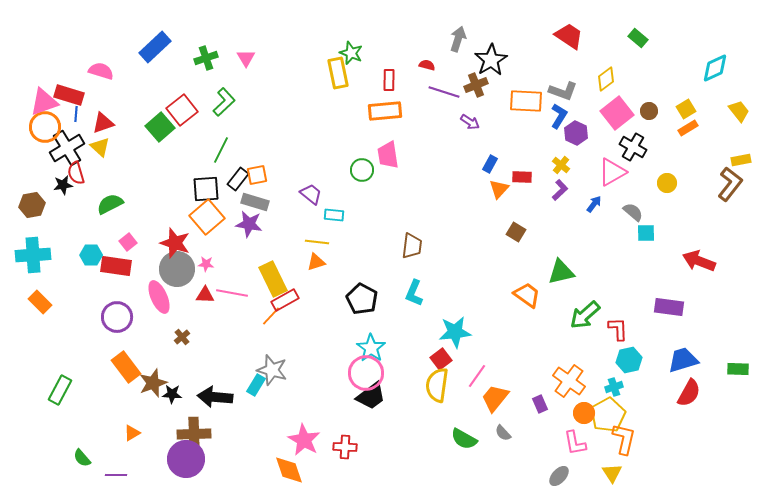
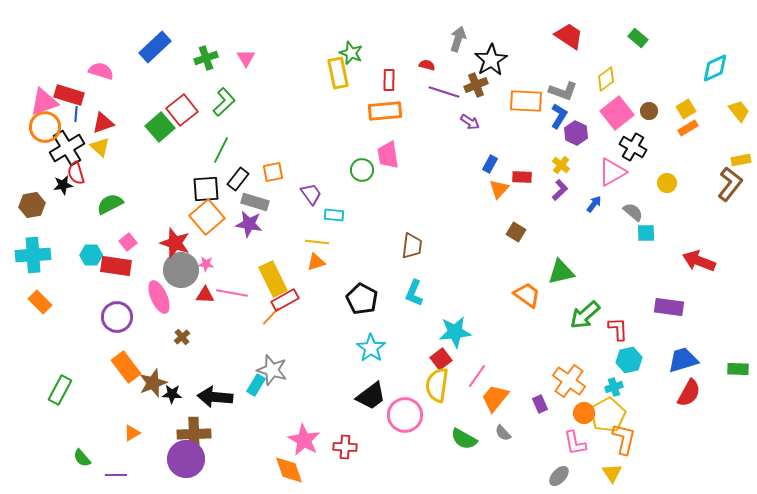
orange square at (257, 175): moved 16 px right, 3 px up
purple trapezoid at (311, 194): rotated 15 degrees clockwise
gray circle at (177, 269): moved 4 px right, 1 px down
pink circle at (366, 373): moved 39 px right, 42 px down
